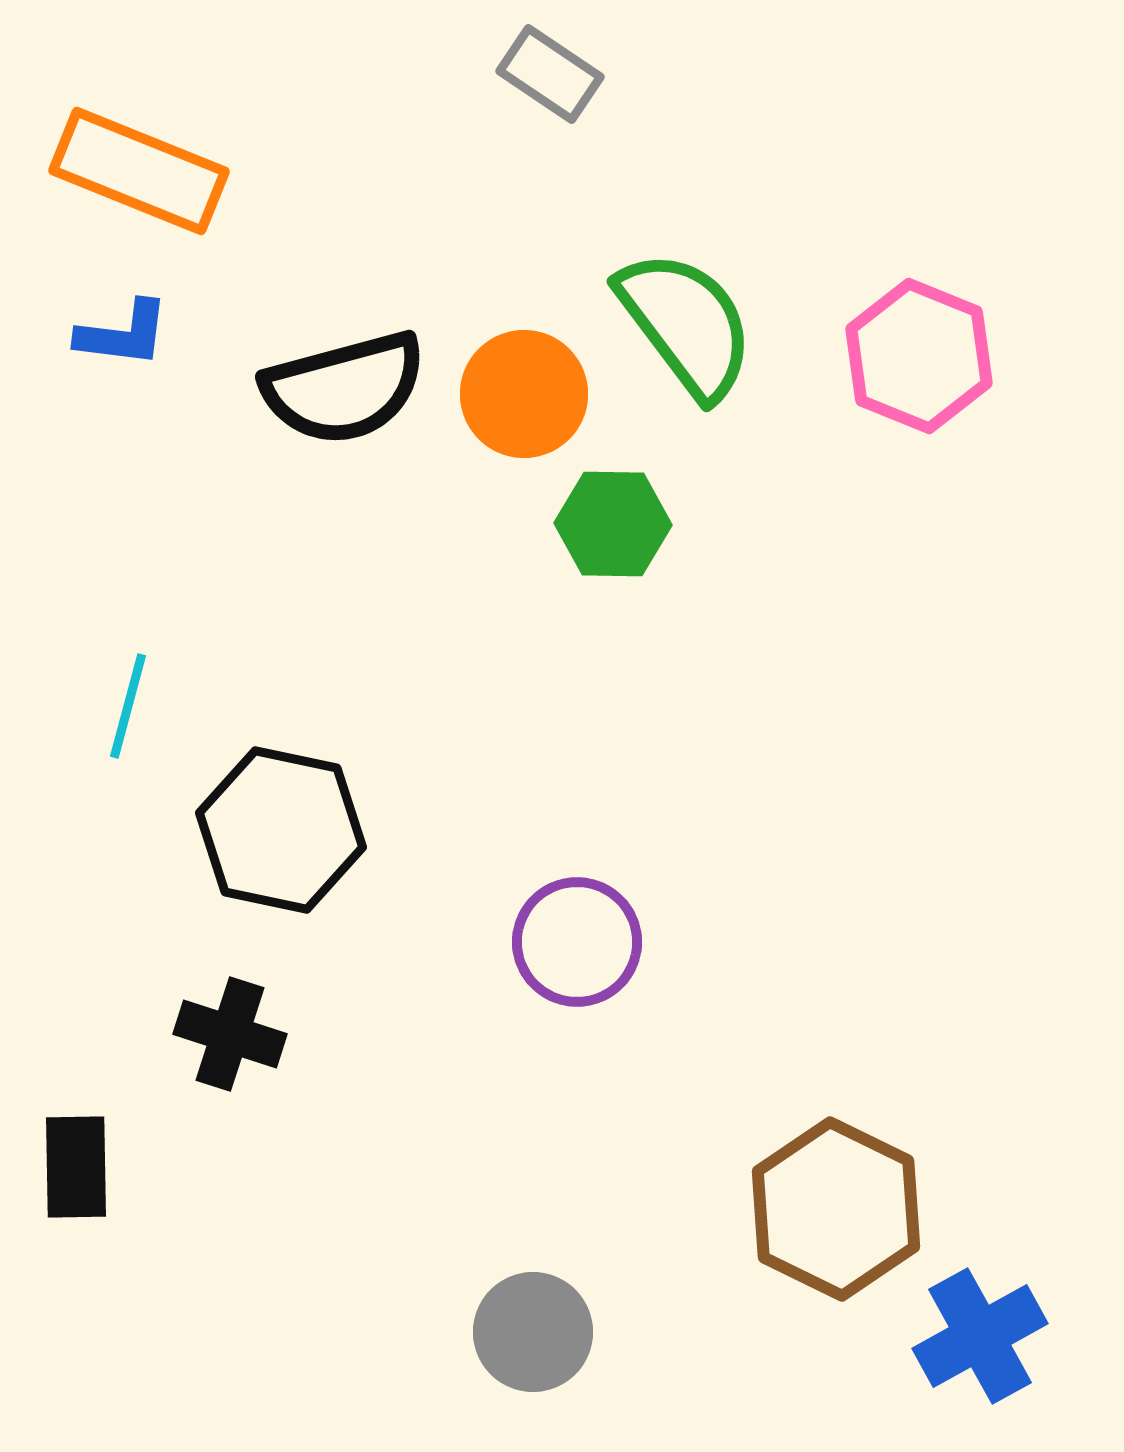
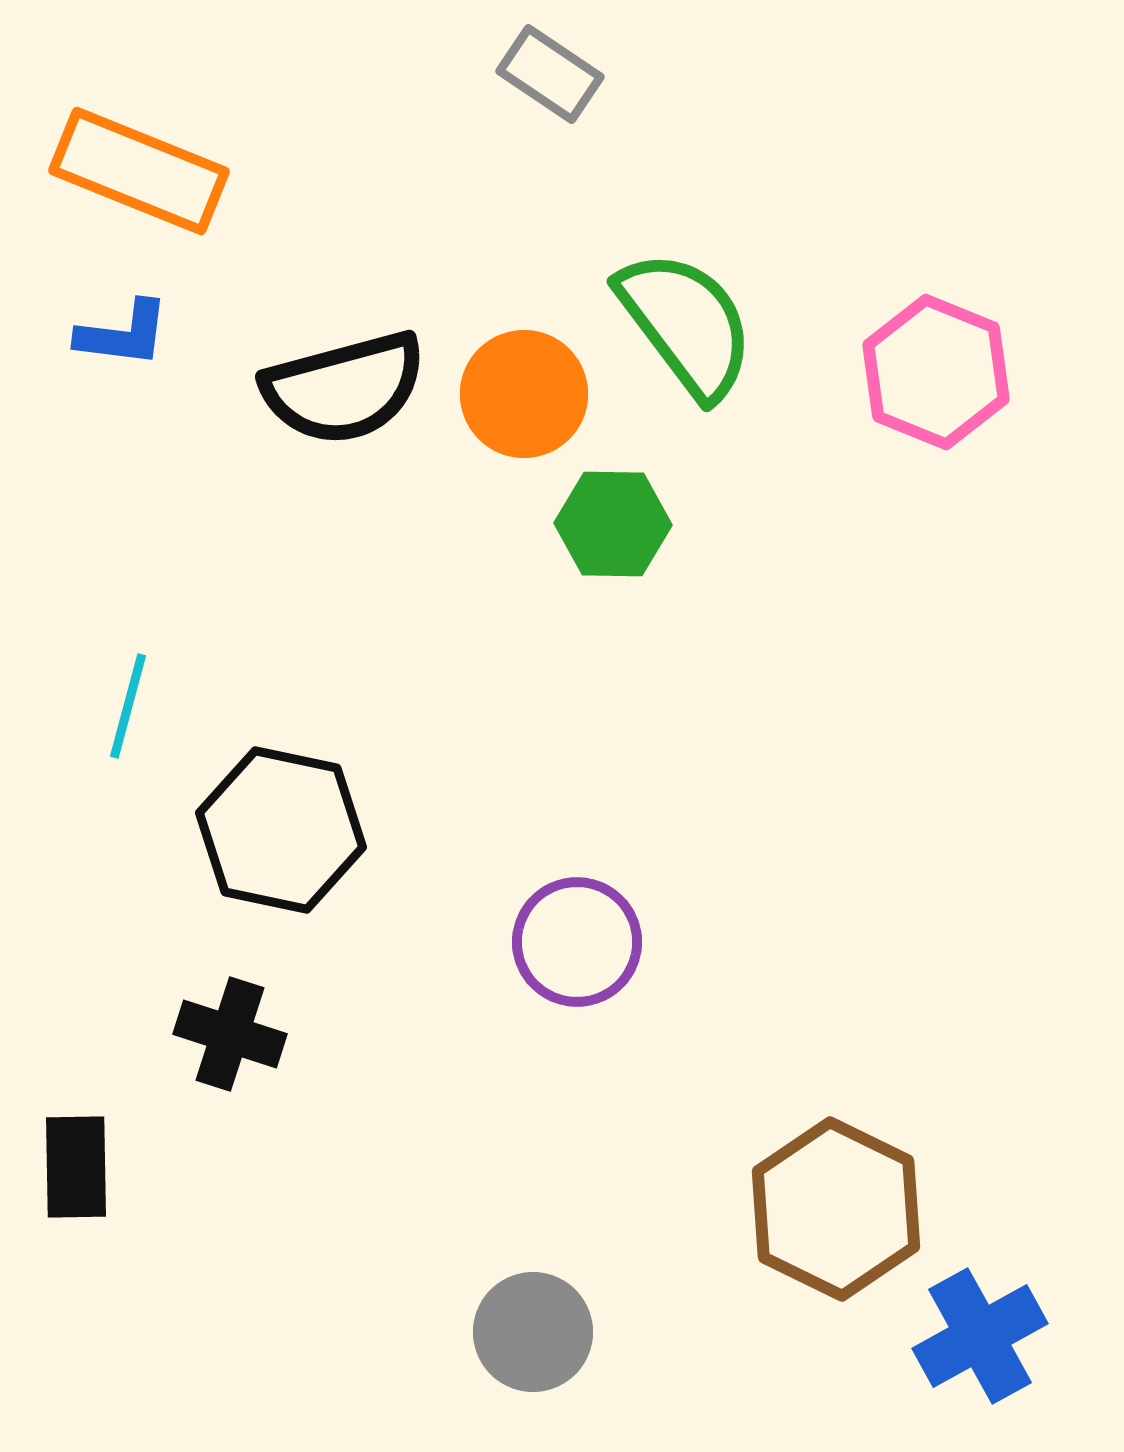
pink hexagon: moved 17 px right, 16 px down
